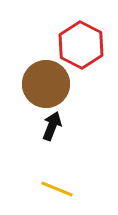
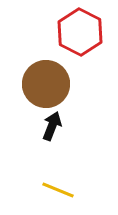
red hexagon: moved 1 px left, 13 px up
yellow line: moved 1 px right, 1 px down
